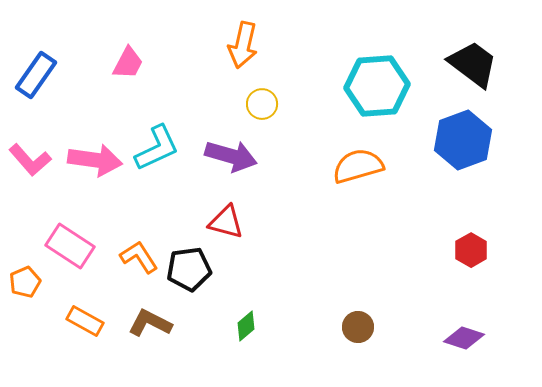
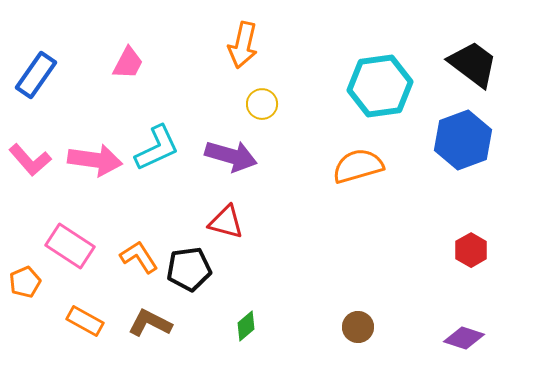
cyan hexagon: moved 3 px right; rotated 4 degrees counterclockwise
